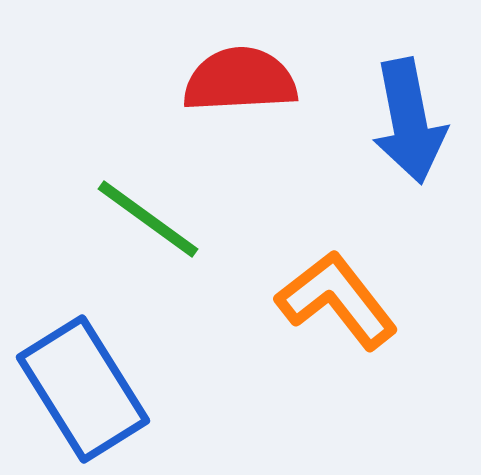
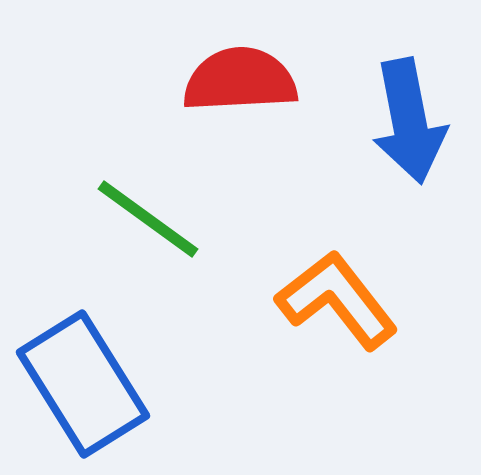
blue rectangle: moved 5 px up
